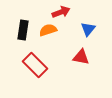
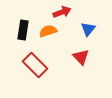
red arrow: moved 1 px right
orange semicircle: moved 1 px down
red triangle: rotated 36 degrees clockwise
